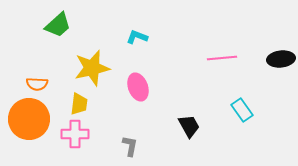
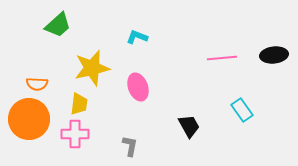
black ellipse: moved 7 px left, 4 px up
